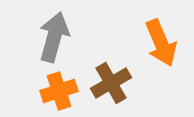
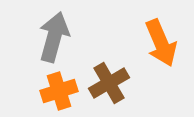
brown cross: moved 2 px left
